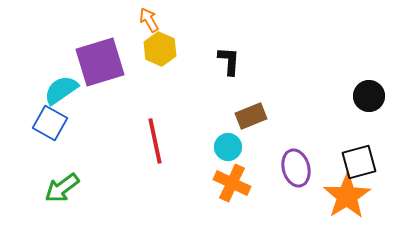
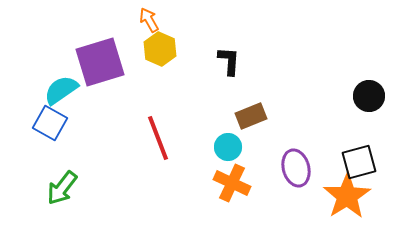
red line: moved 3 px right, 3 px up; rotated 9 degrees counterclockwise
green arrow: rotated 15 degrees counterclockwise
